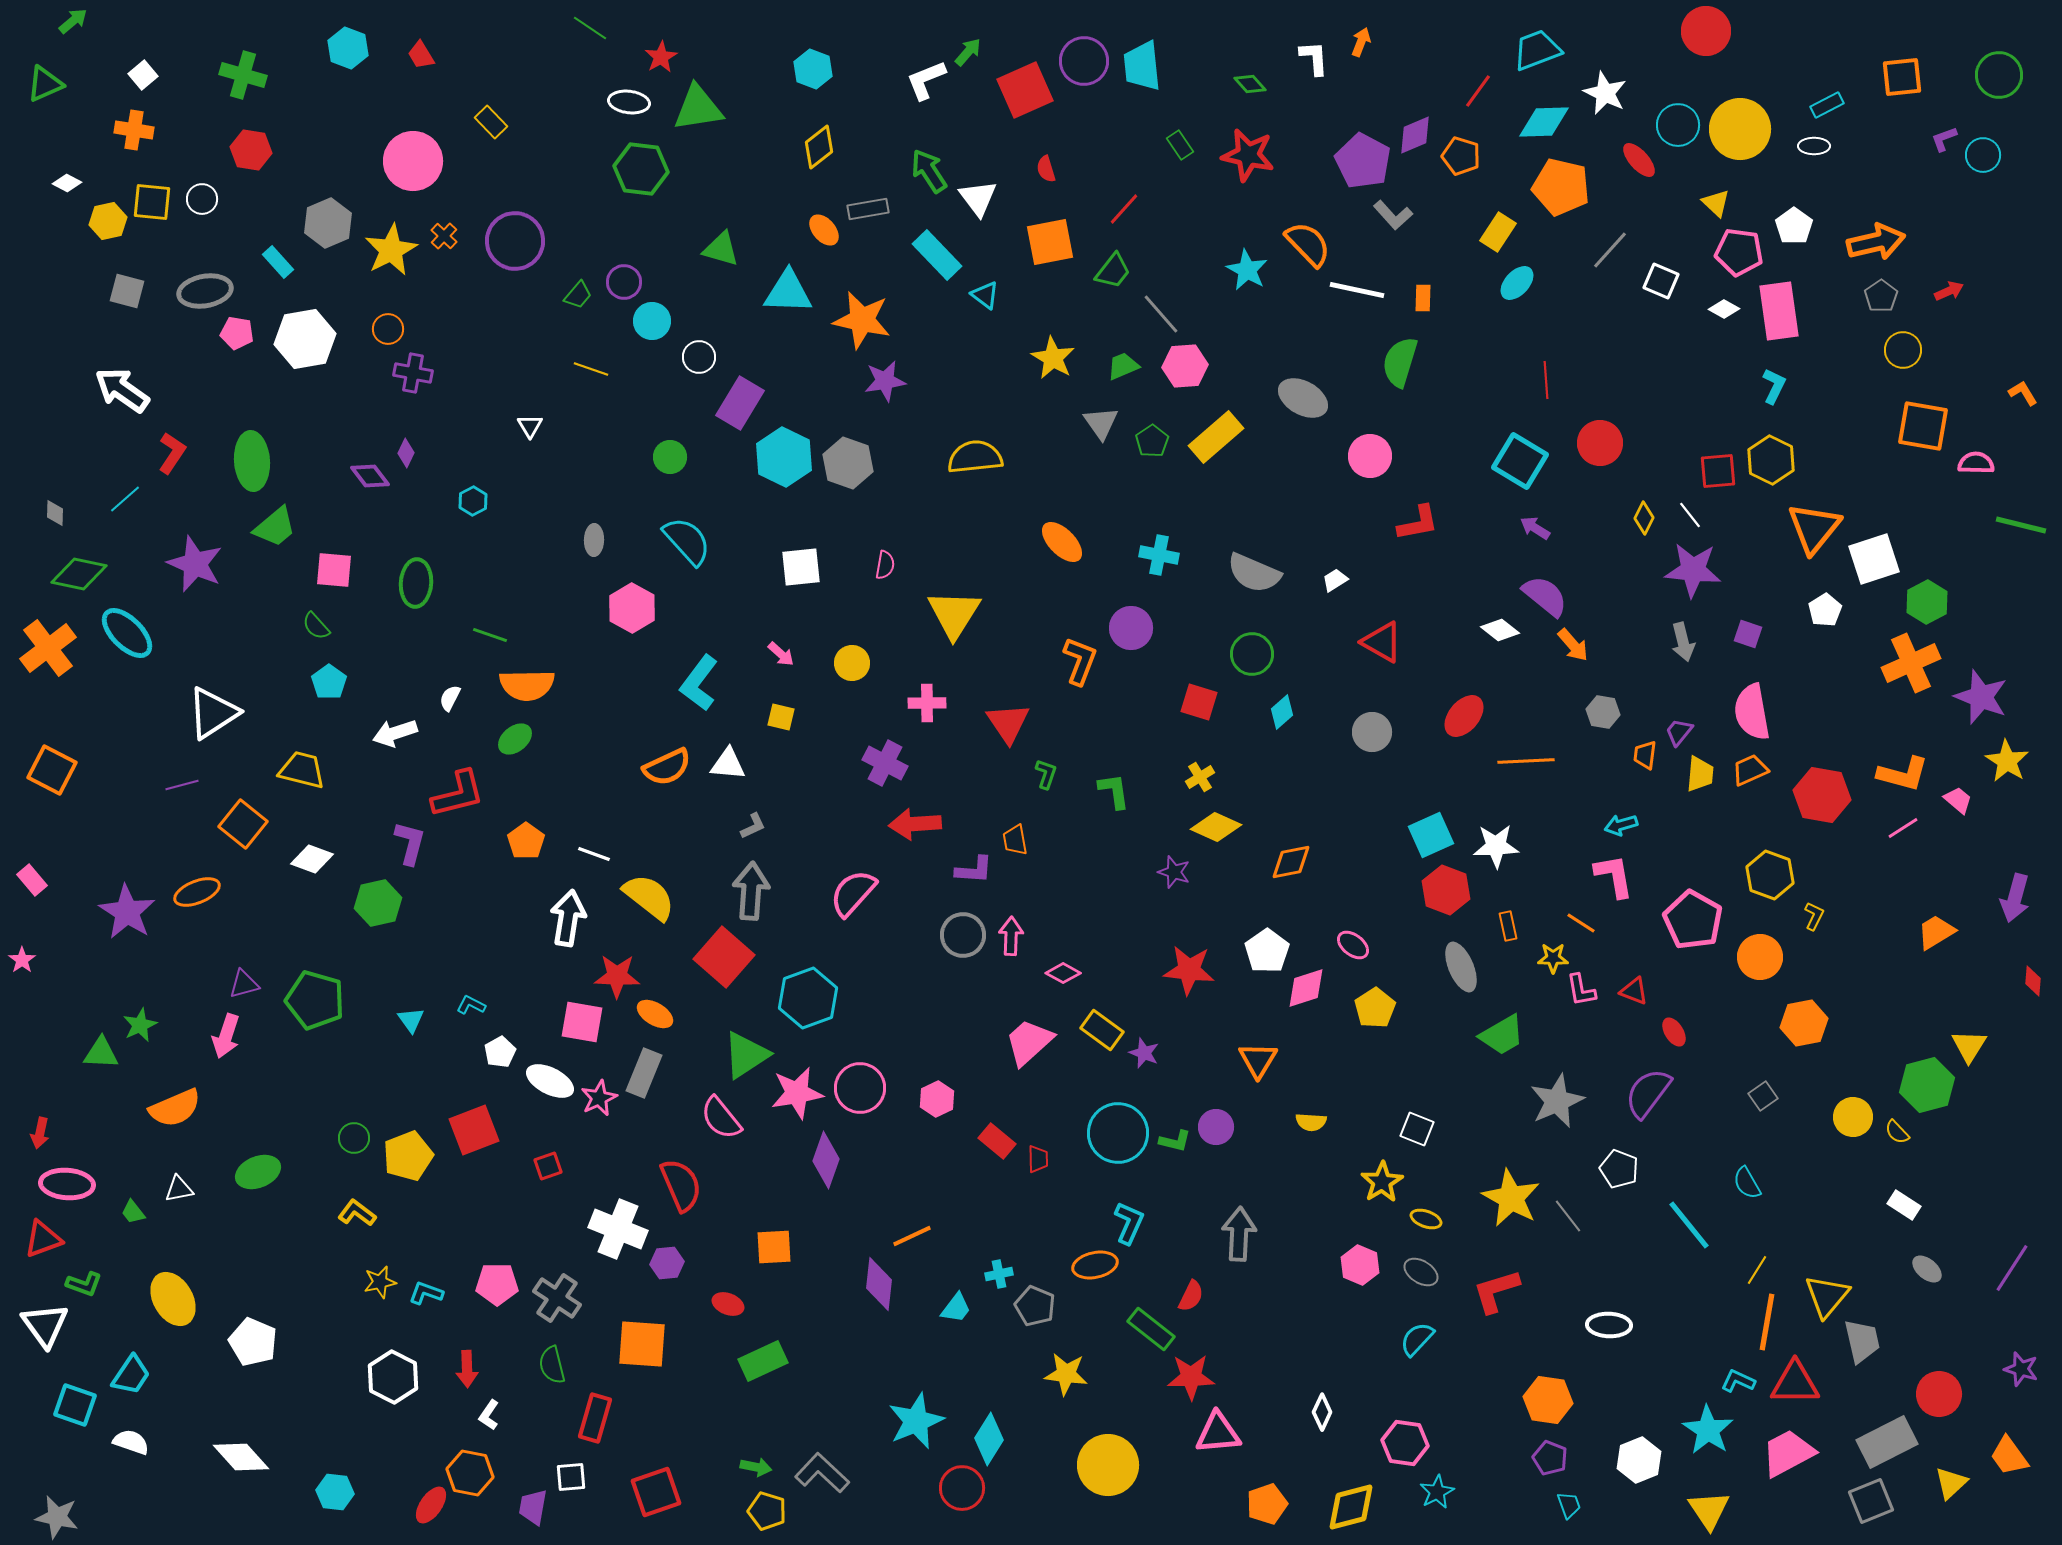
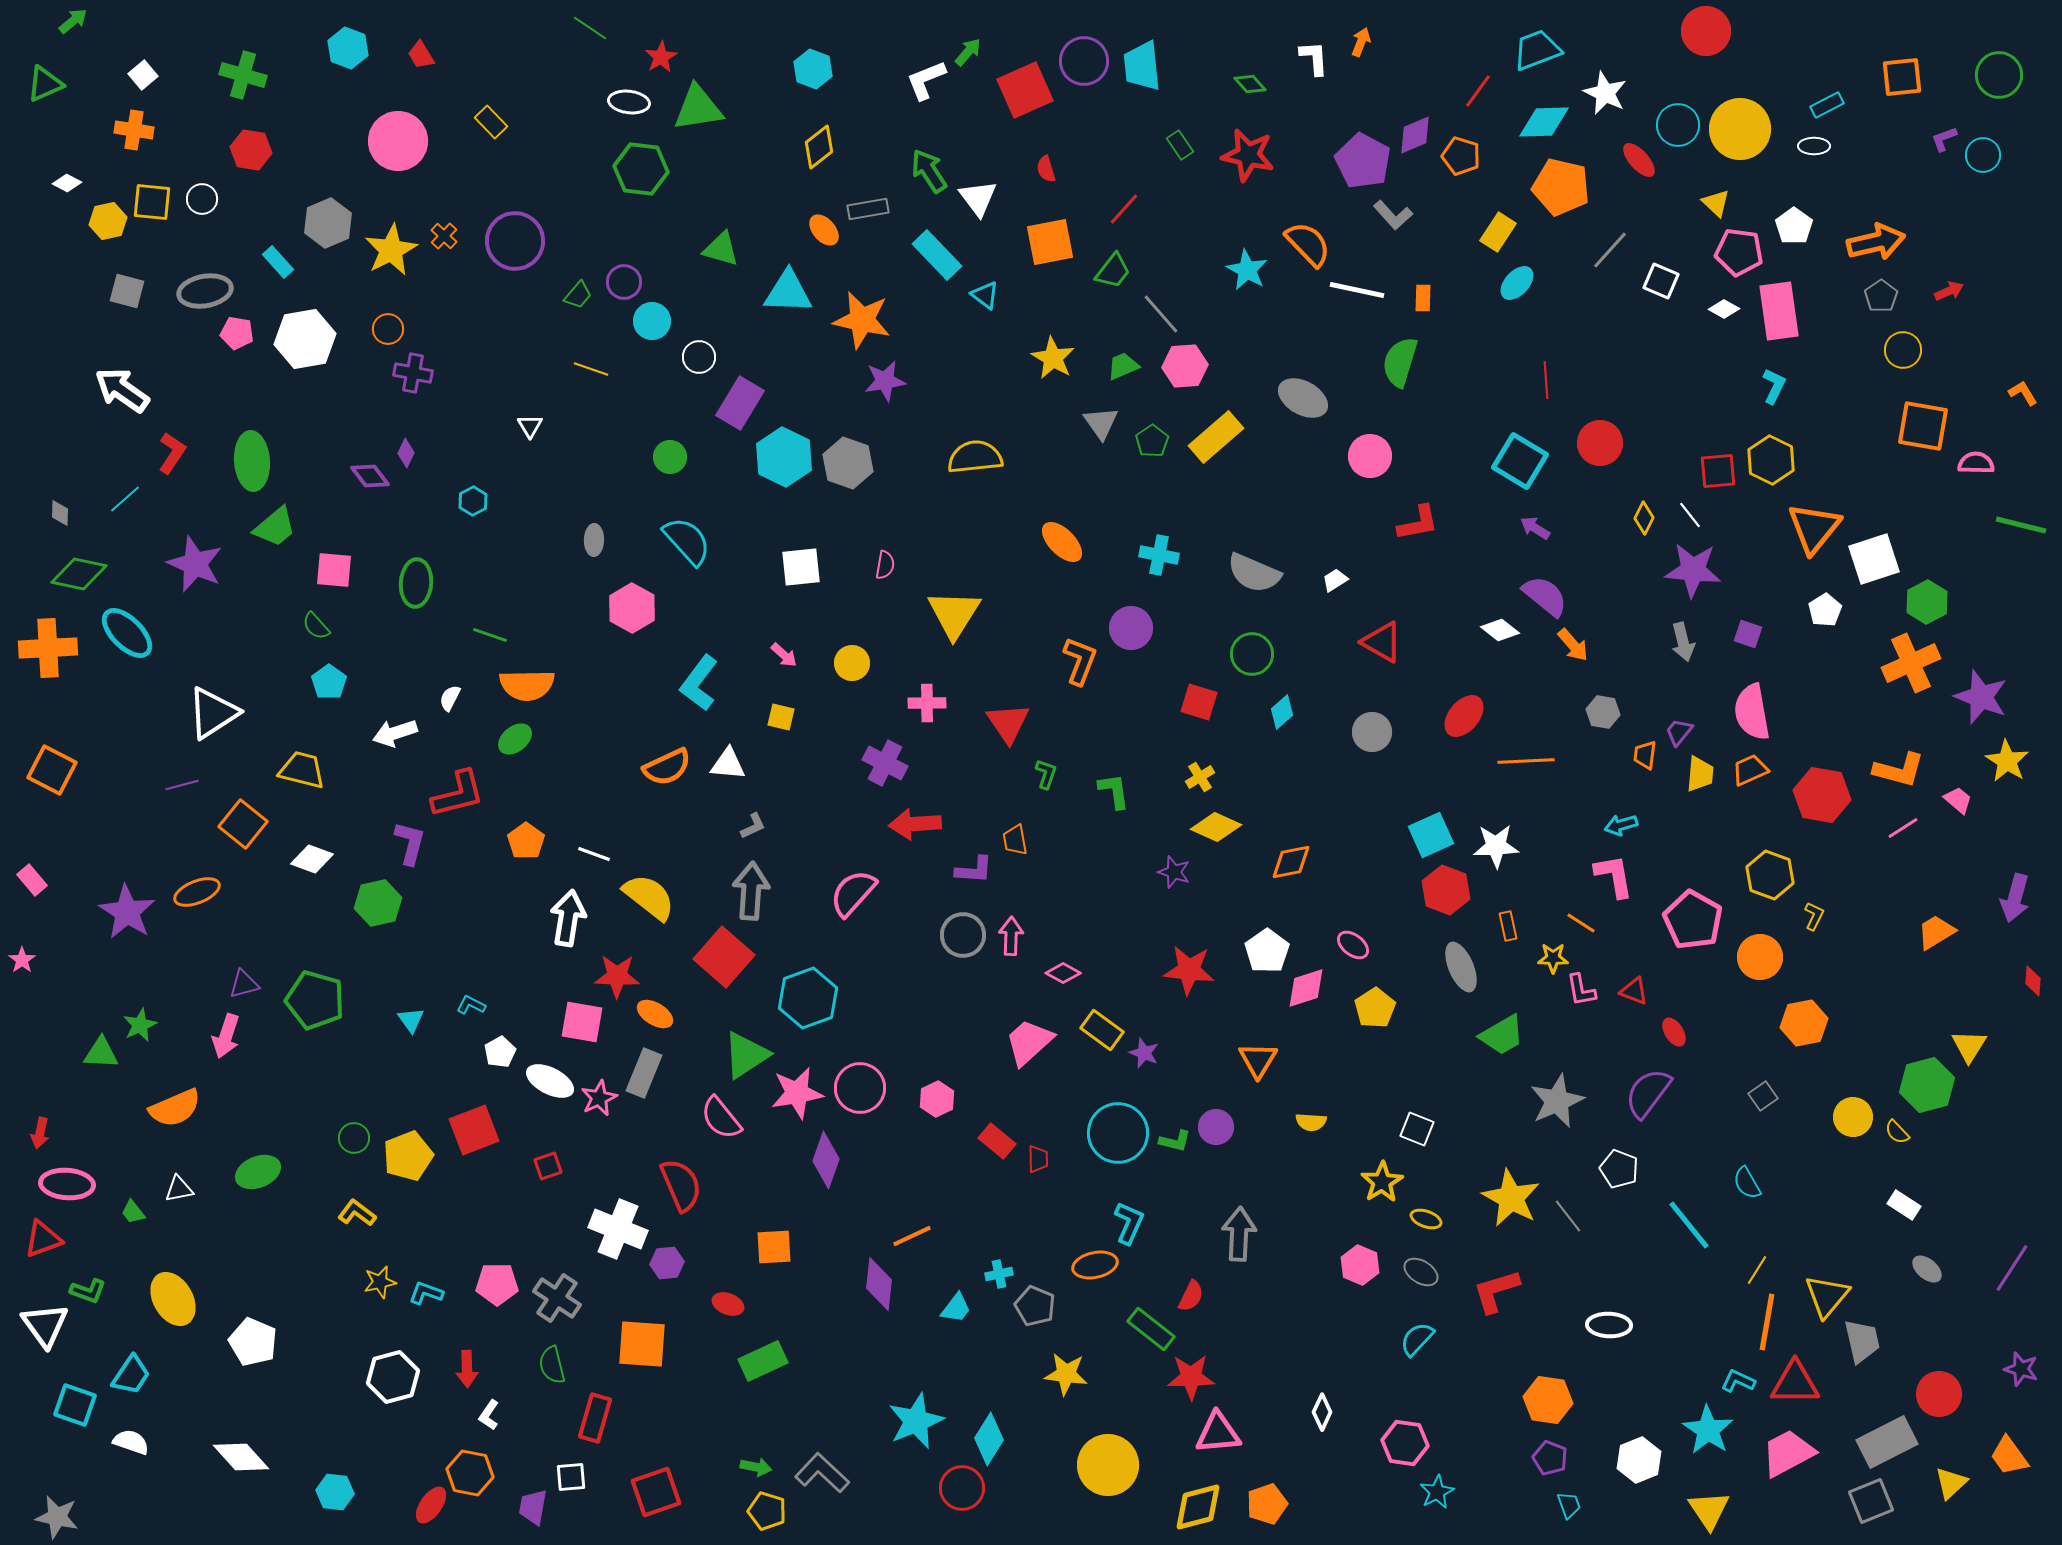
pink circle at (413, 161): moved 15 px left, 20 px up
gray diamond at (55, 513): moved 5 px right
orange cross at (48, 648): rotated 34 degrees clockwise
pink arrow at (781, 654): moved 3 px right, 1 px down
orange L-shape at (1903, 774): moved 4 px left, 4 px up
green L-shape at (84, 1284): moved 4 px right, 7 px down
white hexagon at (393, 1377): rotated 18 degrees clockwise
yellow diamond at (1351, 1507): moved 153 px left
